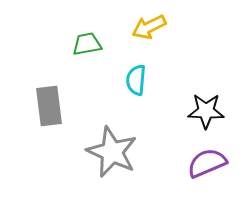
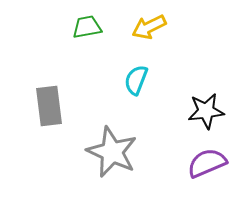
green trapezoid: moved 17 px up
cyan semicircle: rotated 16 degrees clockwise
black star: rotated 9 degrees counterclockwise
